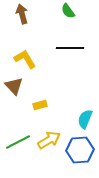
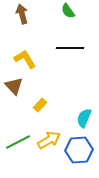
yellow rectangle: rotated 32 degrees counterclockwise
cyan semicircle: moved 1 px left, 1 px up
blue hexagon: moved 1 px left
